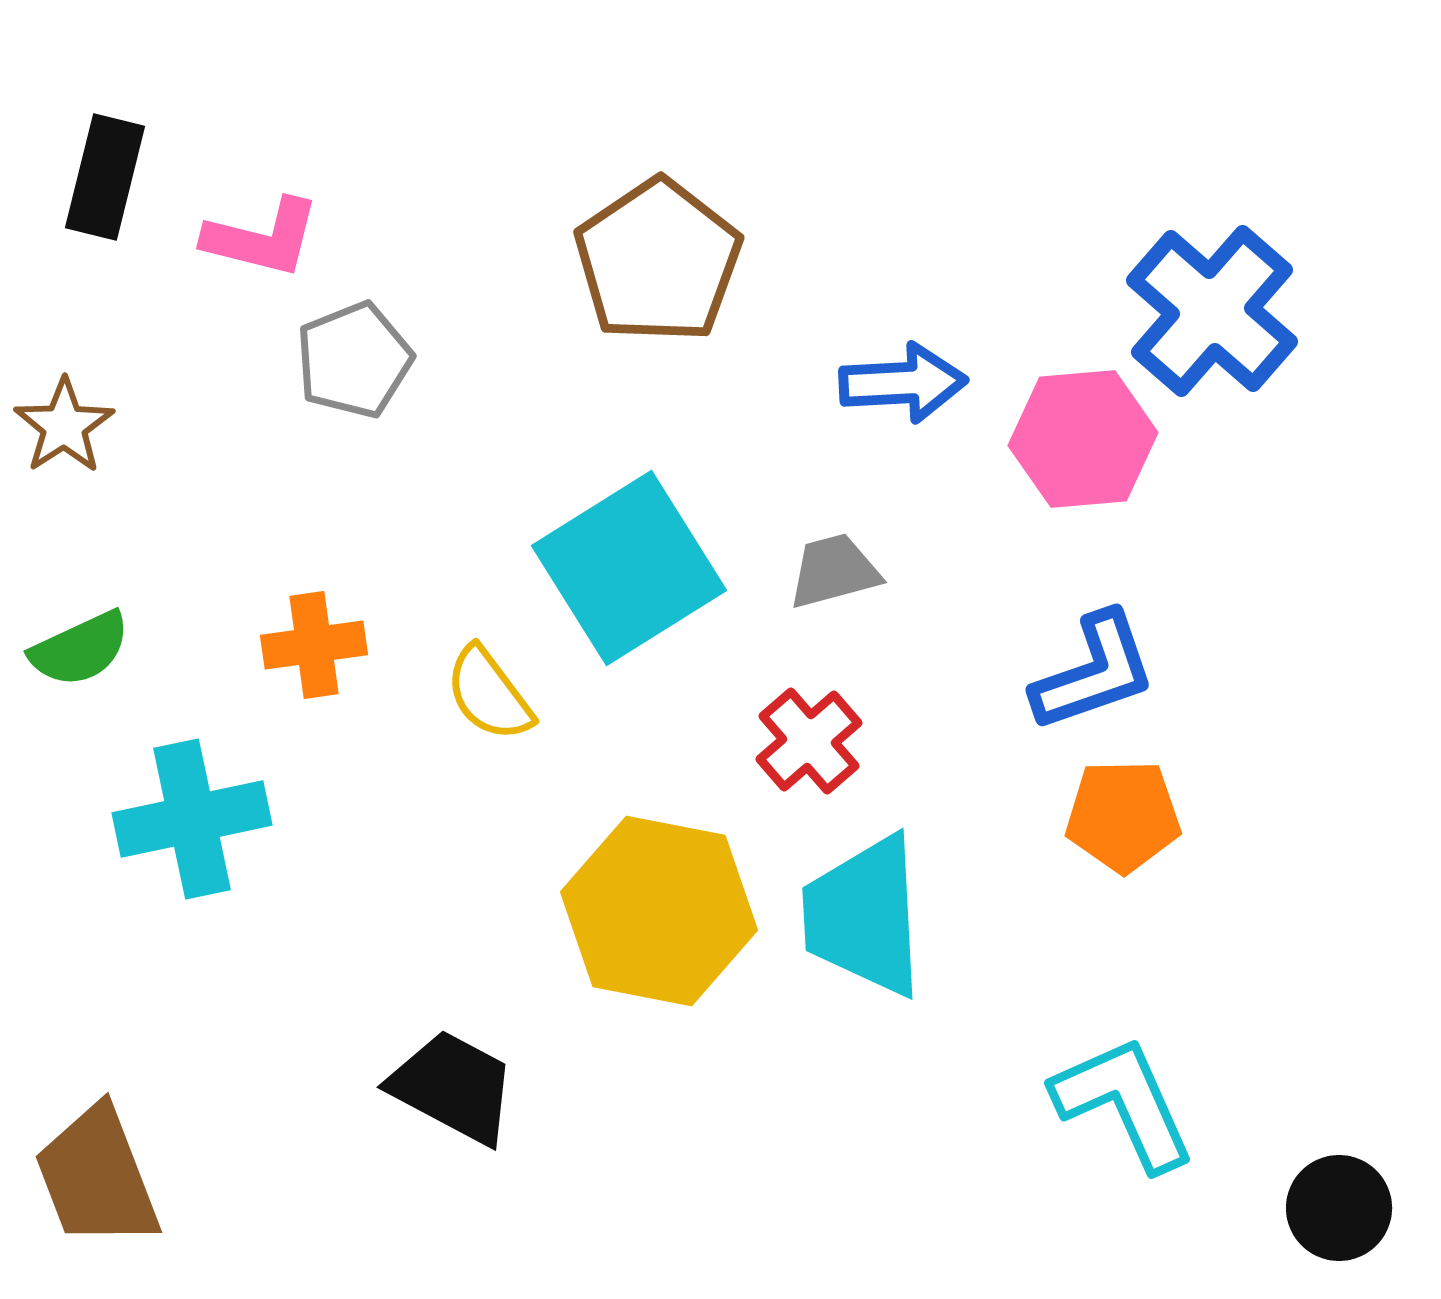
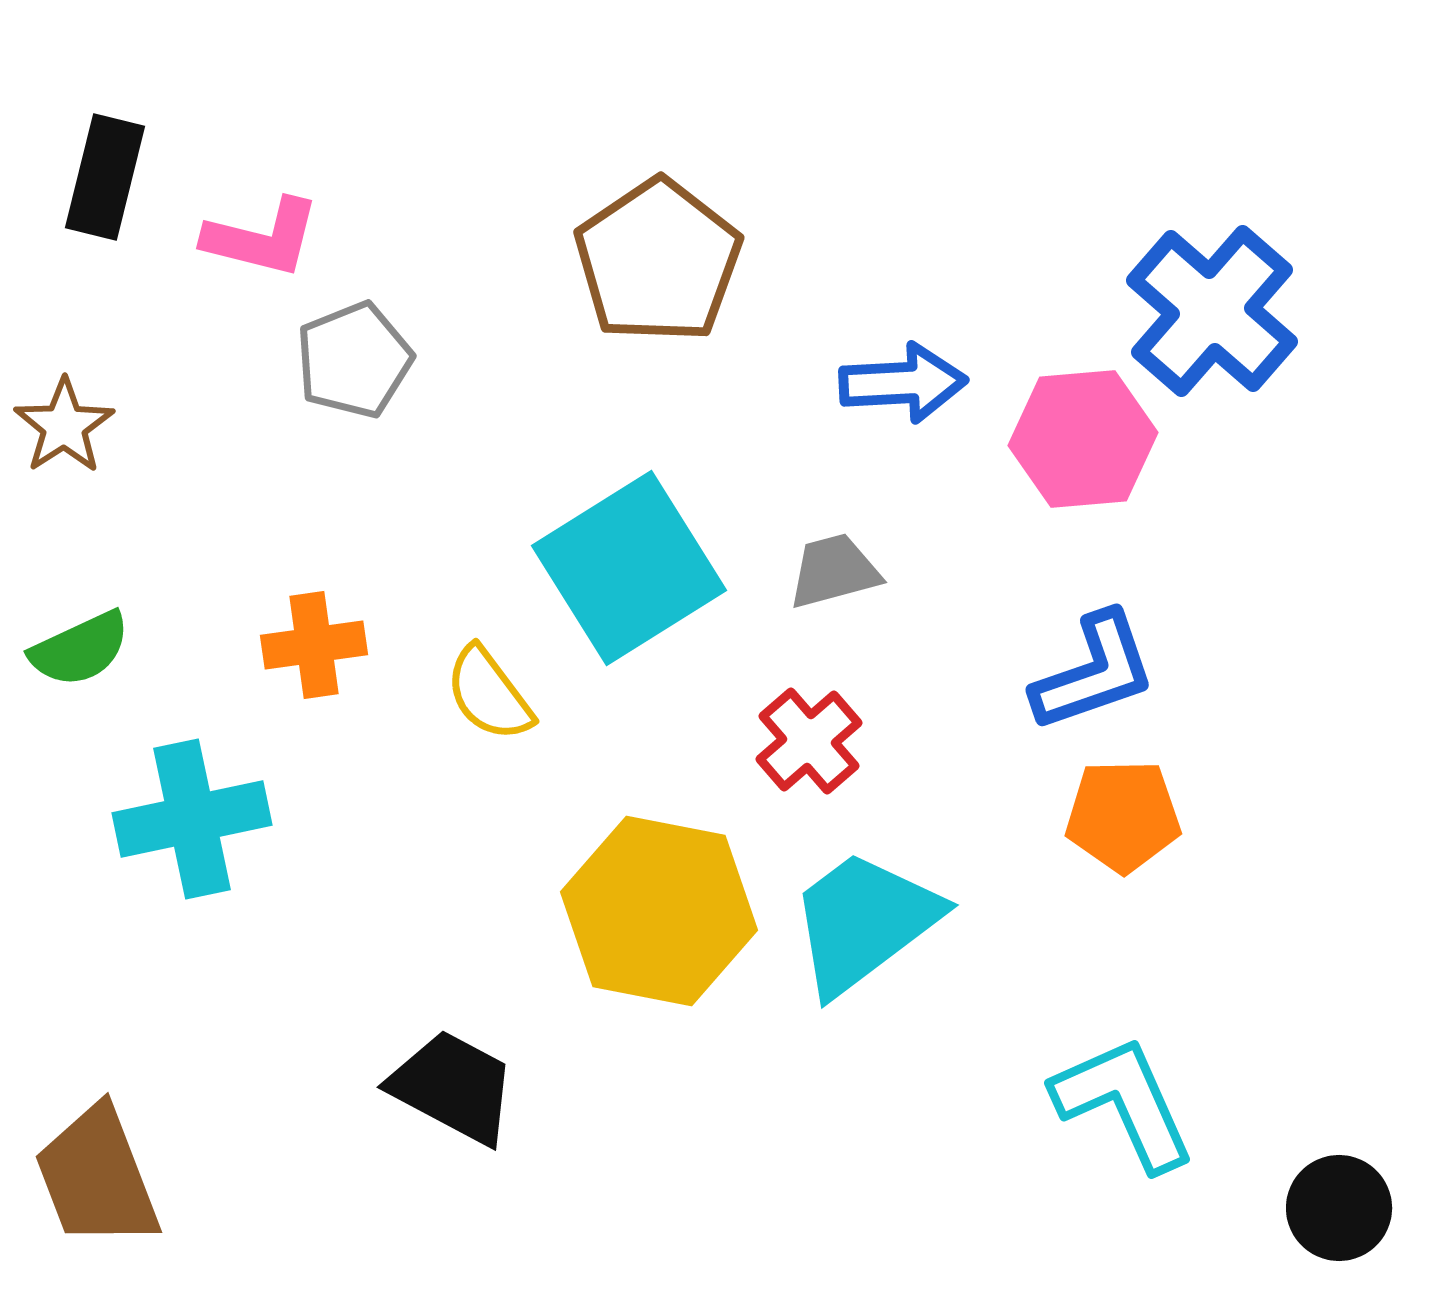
cyan trapezoid: moved 6 px down; rotated 56 degrees clockwise
